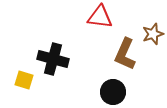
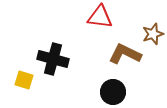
brown L-shape: rotated 92 degrees clockwise
